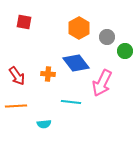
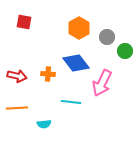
red arrow: rotated 42 degrees counterclockwise
orange line: moved 1 px right, 2 px down
